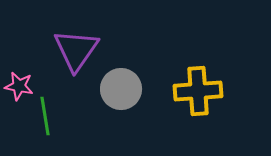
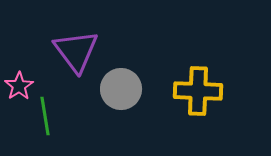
purple triangle: moved 1 px down; rotated 12 degrees counterclockwise
pink star: rotated 28 degrees clockwise
yellow cross: rotated 6 degrees clockwise
